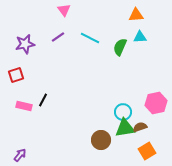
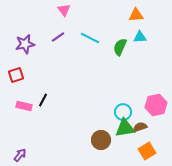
pink hexagon: moved 2 px down
